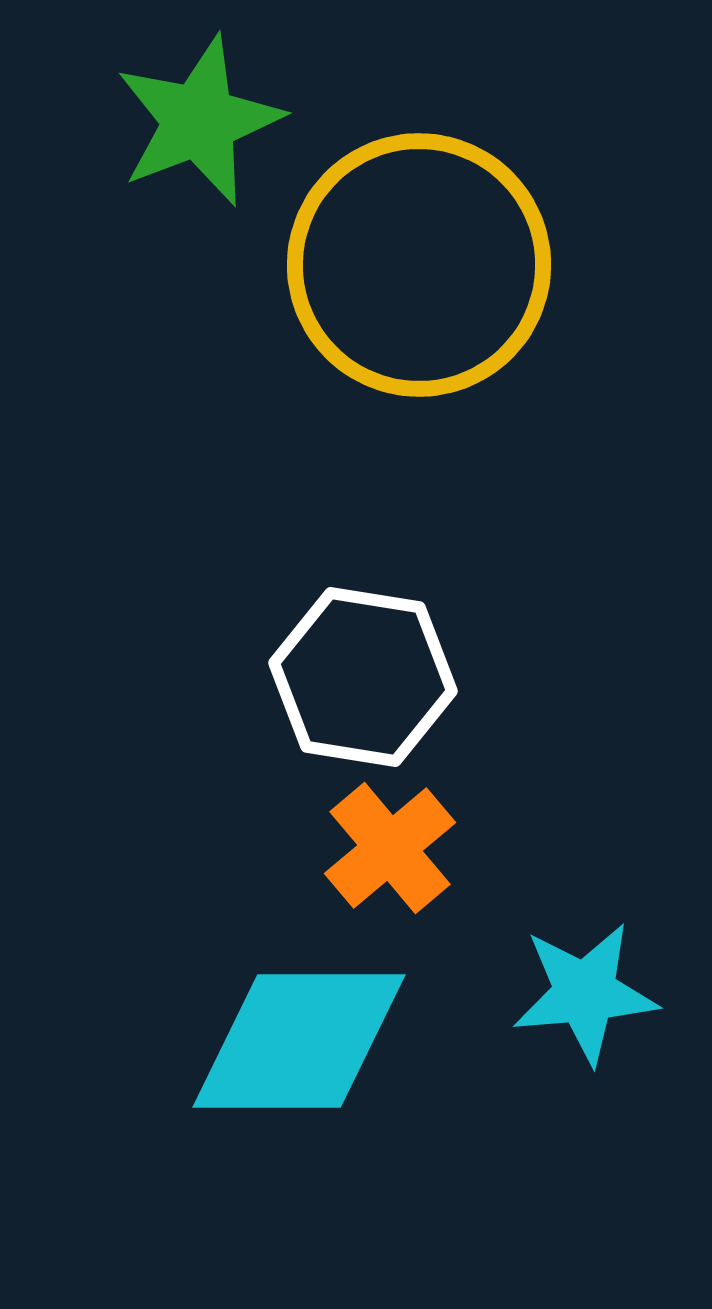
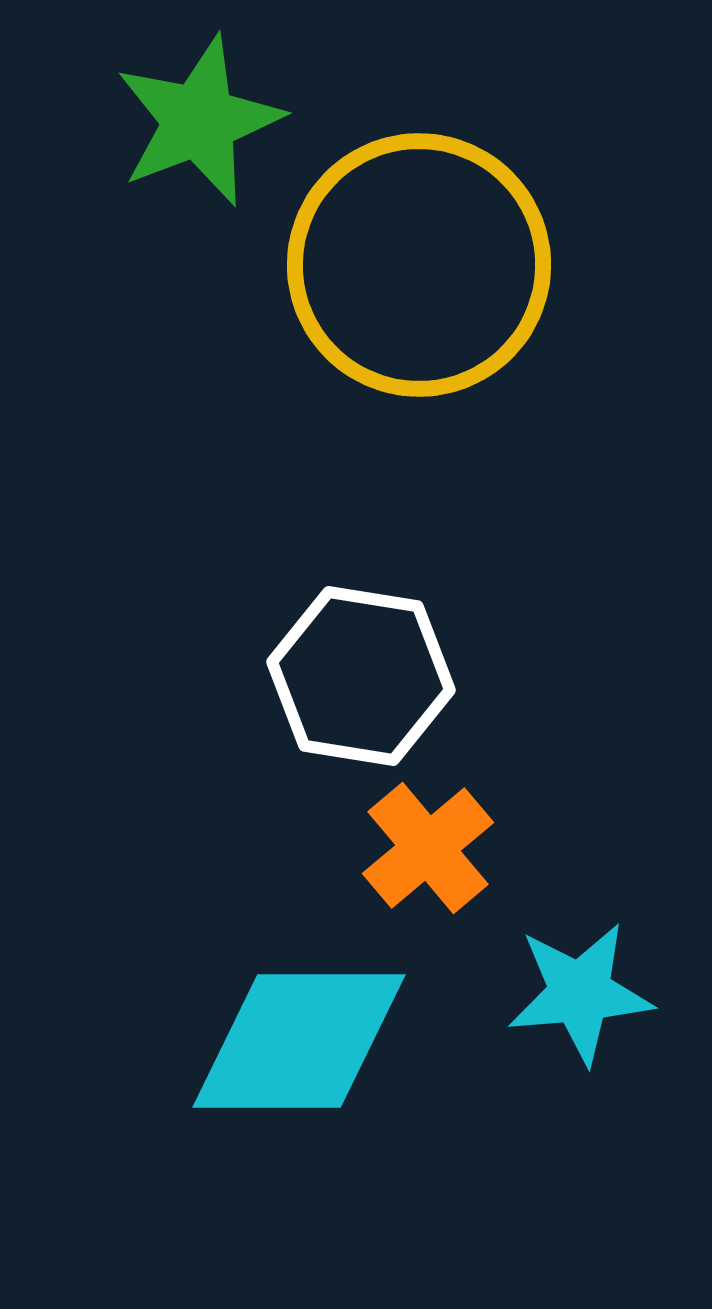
white hexagon: moved 2 px left, 1 px up
orange cross: moved 38 px right
cyan star: moved 5 px left
